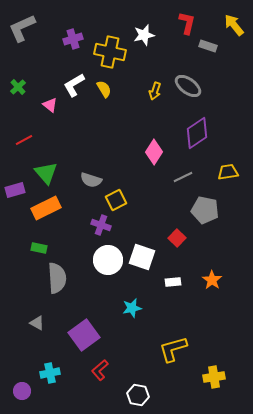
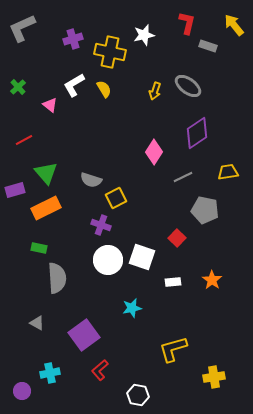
yellow square at (116, 200): moved 2 px up
